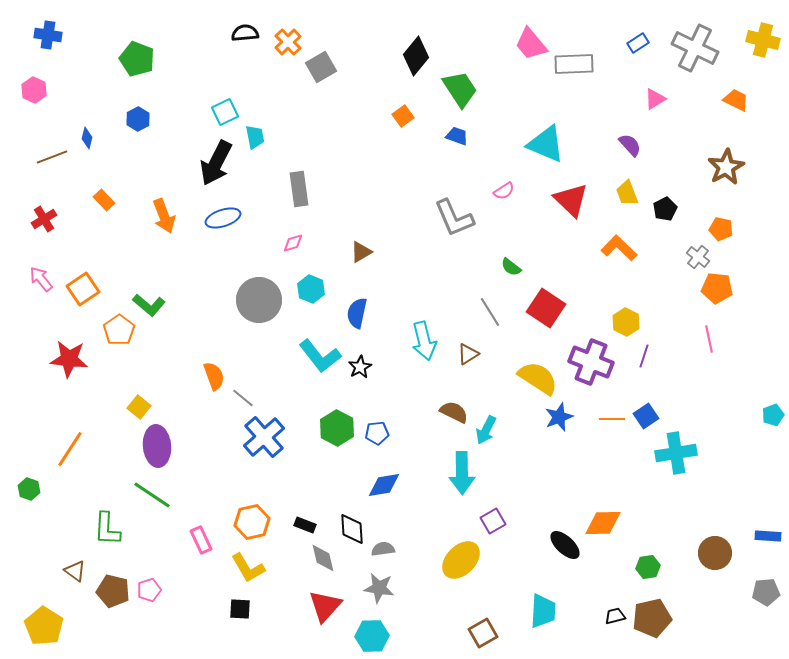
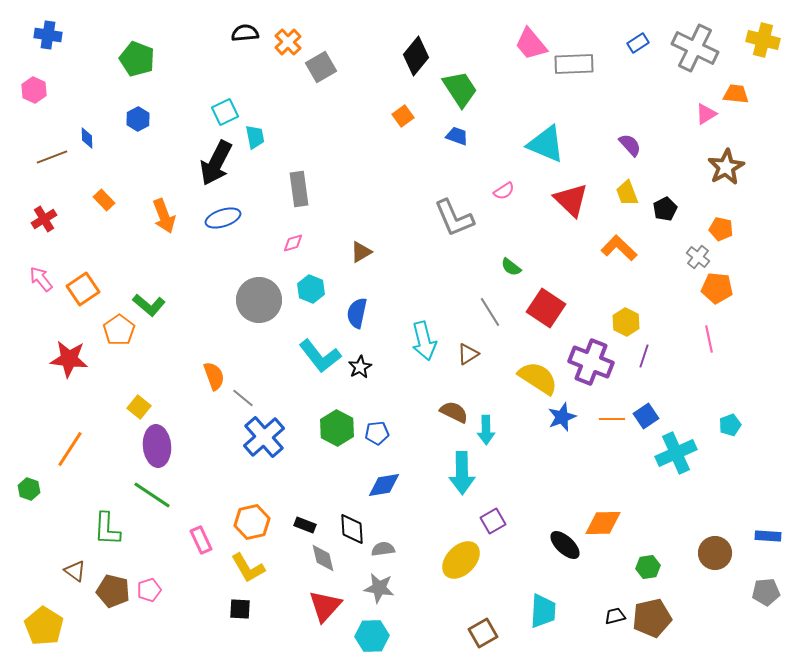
pink triangle at (655, 99): moved 51 px right, 15 px down
orange trapezoid at (736, 100): moved 6 px up; rotated 20 degrees counterclockwise
blue diamond at (87, 138): rotated 15 degrees counterclockwise
cyan pentagon at (773, 415): moved 43 px left, 10 px down
blue star at (559, 417): moved 3 px right
cyan arrow at (486, 430): rotated 28 degrees counterclockwise
cyan cross at (676, 453): rotated 15 degrees counterclockwise
